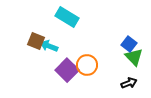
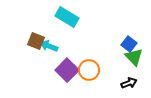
orange circle: moved 2 px right, 5 px down
